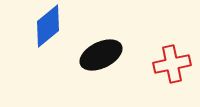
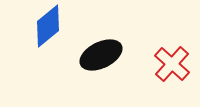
red cross: rotated 36 degrees counterclockwise
